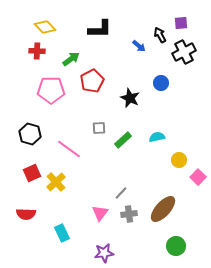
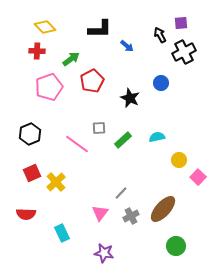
blue arrow: moved 12 px left
pink pentagon: moved 2 px left, 3 px up; rotated 20 degrees counterclockwise
black hexagon: rotated 20 degrees clockwise
pink line: moved 8 px right, 5 px up
gray cross: moved 2 px right, 2 px down; rotated 21 degrees counterclockwise
purple star: rotated 18 degrees clockwise
